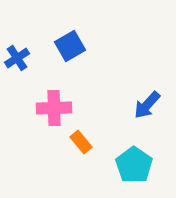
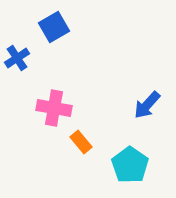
blue square: moved 16 px left, 19 px up
pink cross: rotated 12 degrees clockwise
cyan pentagon: moved 4 px left
